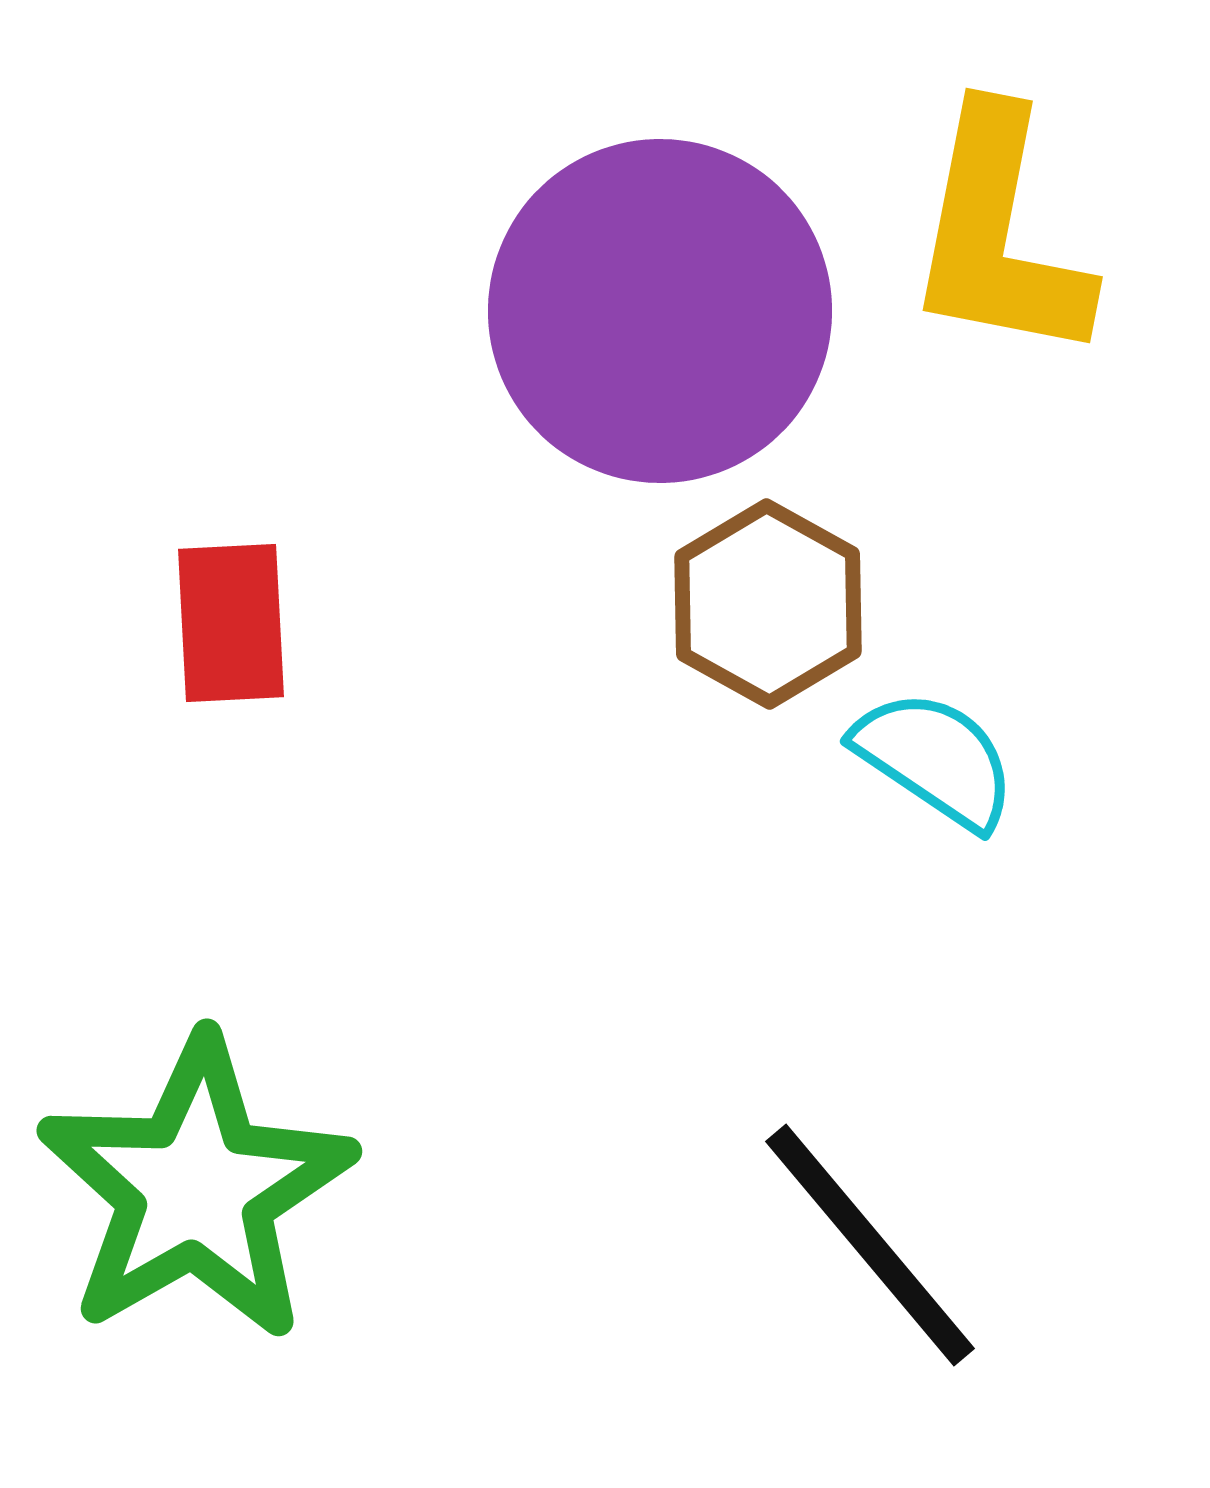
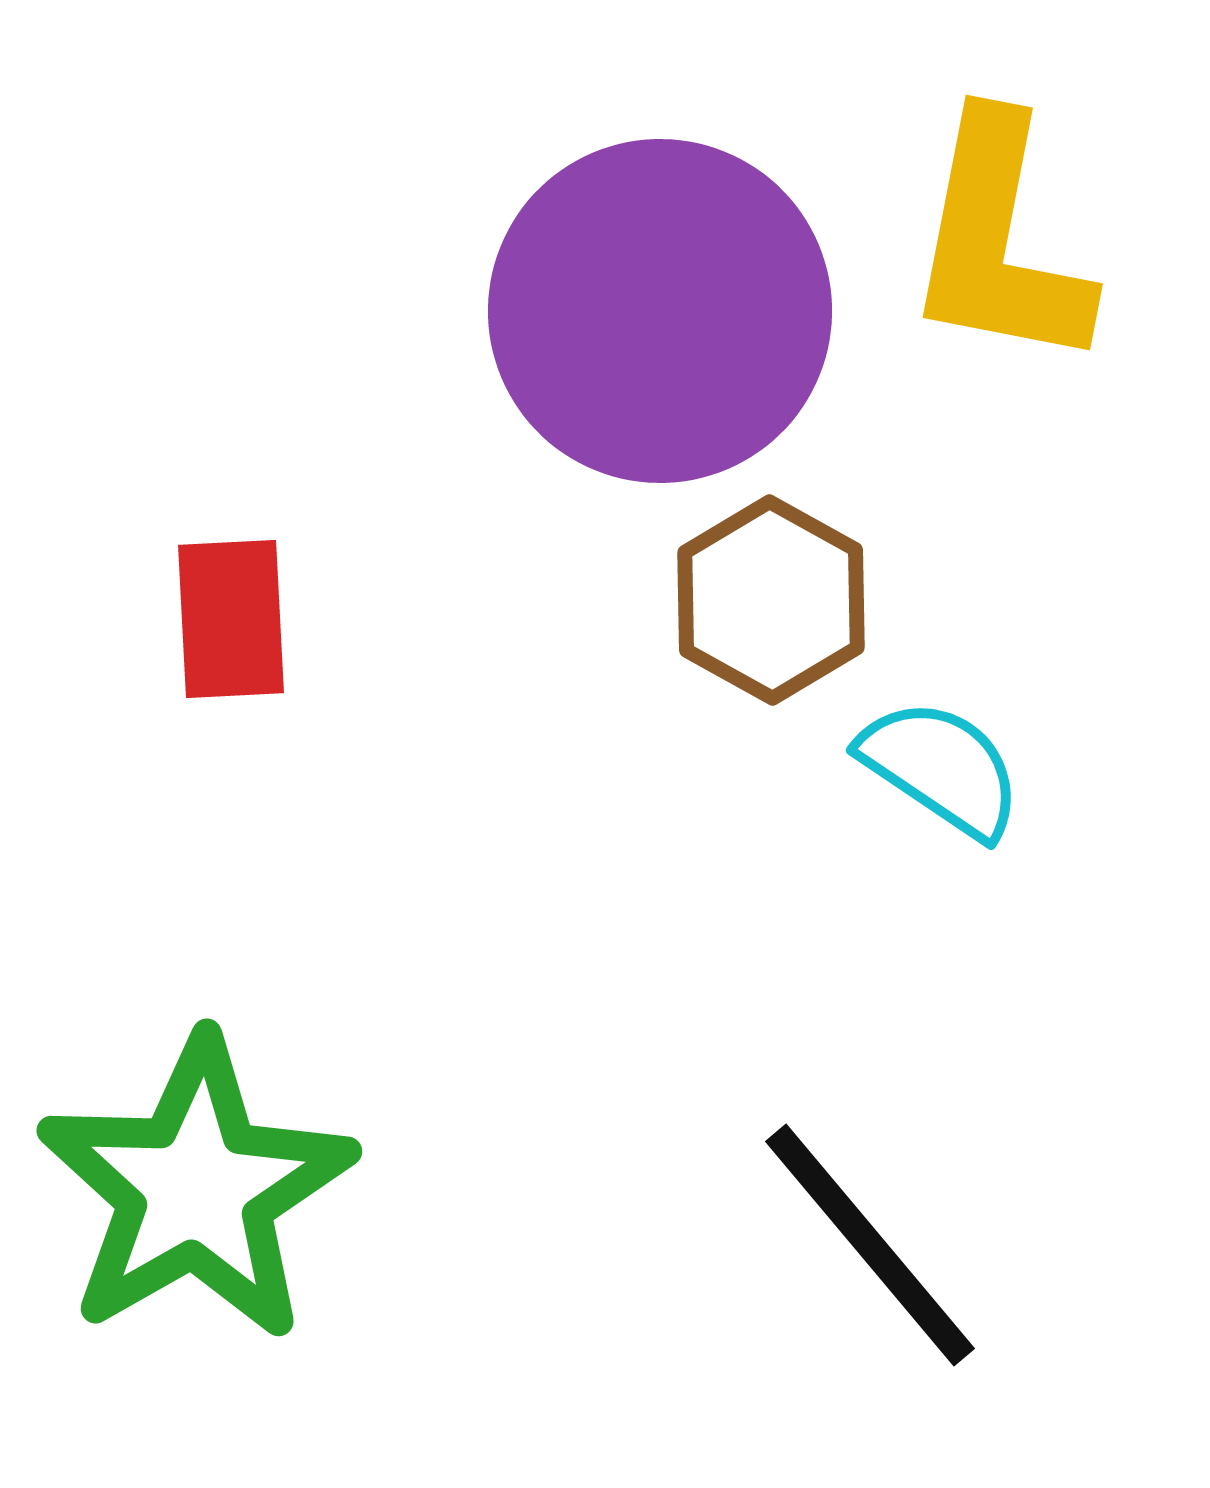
yellow L-shape: moved 7 px down
brown hexagon: moved 3 px right, 4 px up
red rectangle: moved 4 px up
cyan semicircle: moved 6 px right, 9 px down
